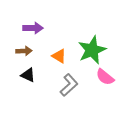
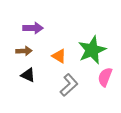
pink semicircle: rotated 72 degrees clockwise
